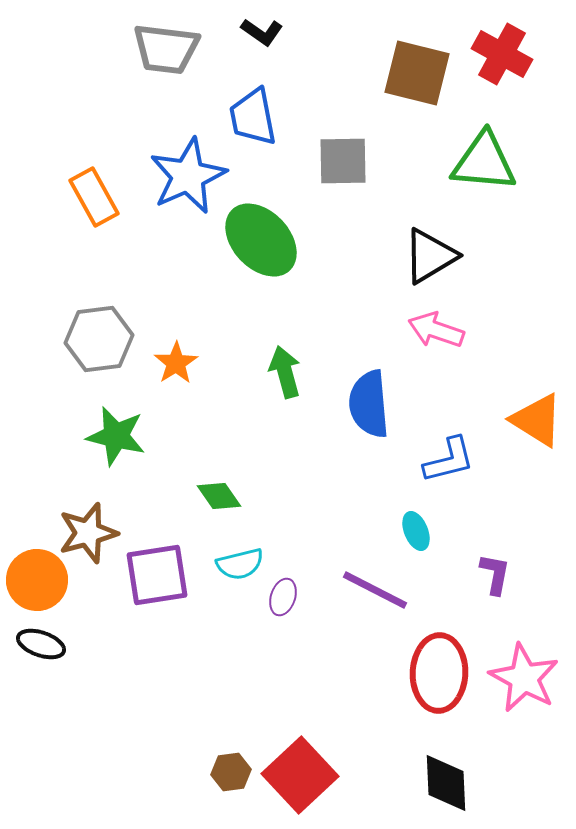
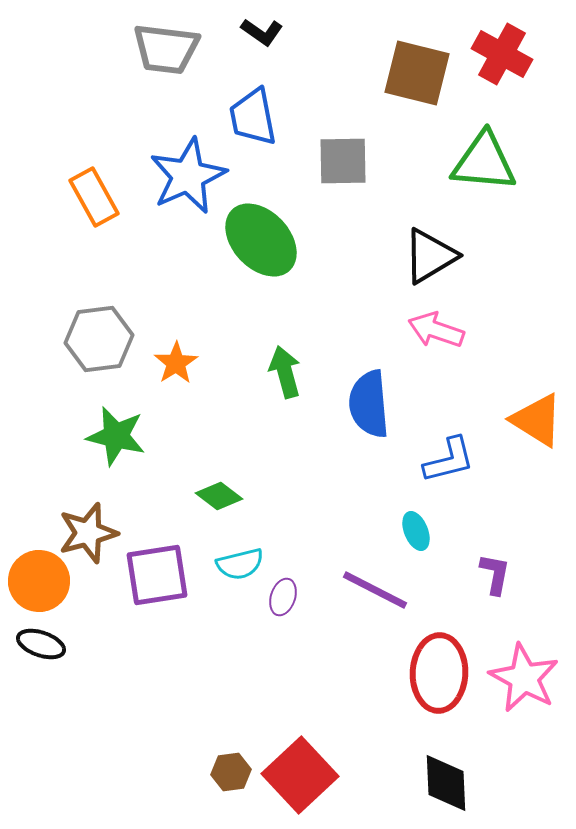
green diamond: rotated 18 degrees counterclockwise
orange circle: moved 2 px right, 1 px down
